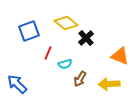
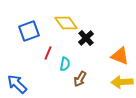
yellow diamond: rotated 15 degrees clockwise
cyan semicircle: rotated 64 degrees counterclockwise
yellow arrow: moved 13 px right, 2 px up
